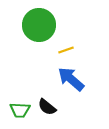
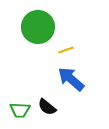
green circle: moved 1 px left, 2 px down
